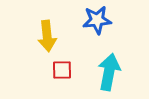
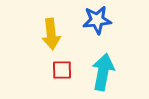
yellow arrow: moved 4 px right, 2 px up
cyan arrow: moved 6 px left
